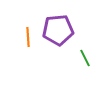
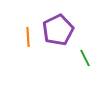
purple pentagon: rotated 20 degrees counterclockwise
